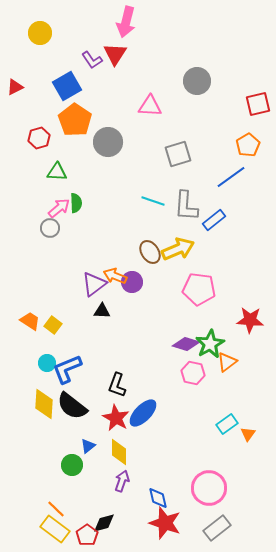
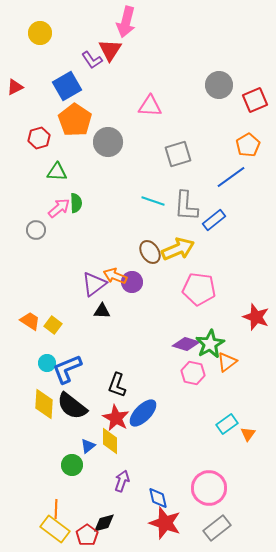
red triangle at (115, 54): moved 5 px left, 4 px up
gray circle at (197, 81): moved 22 px right, 4 px down
red square at (258, 104): moved 3 px left, 4 px up; rotated 10 degrees counterclockwise
gray circle at (50, 228): moved 14 px left, 2 px down
red star at (250, 320): moved 6 px right, 3 px up; rotated 16 degrees clockwise
yellow diamond at (119, 452): moved 9 px left, 11 px up
orange line at (56, 509): rotated 48 degrees clockwise
